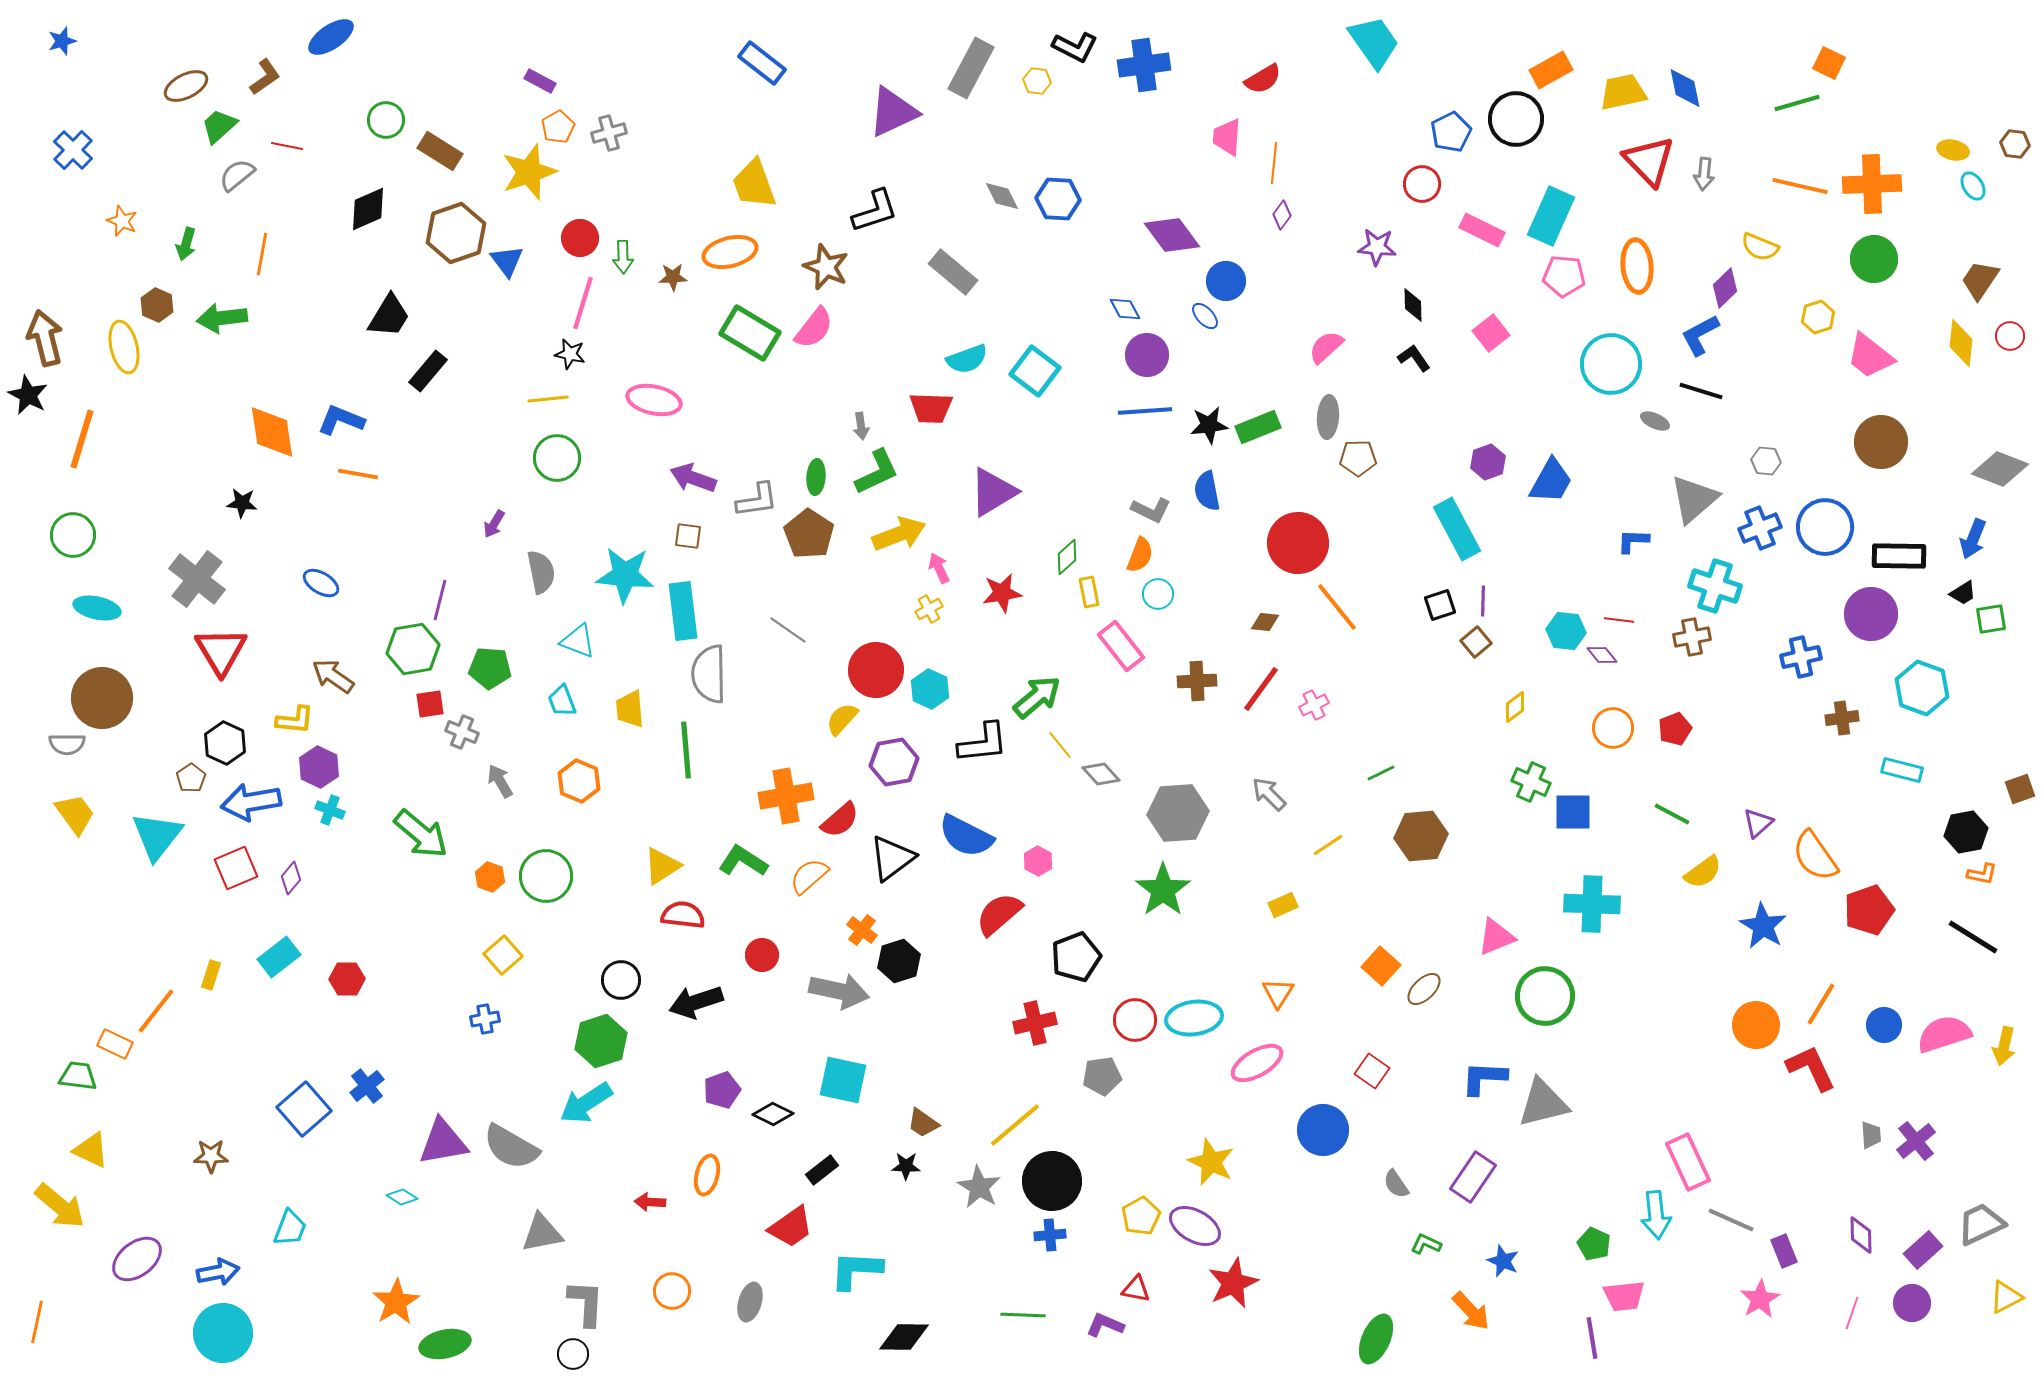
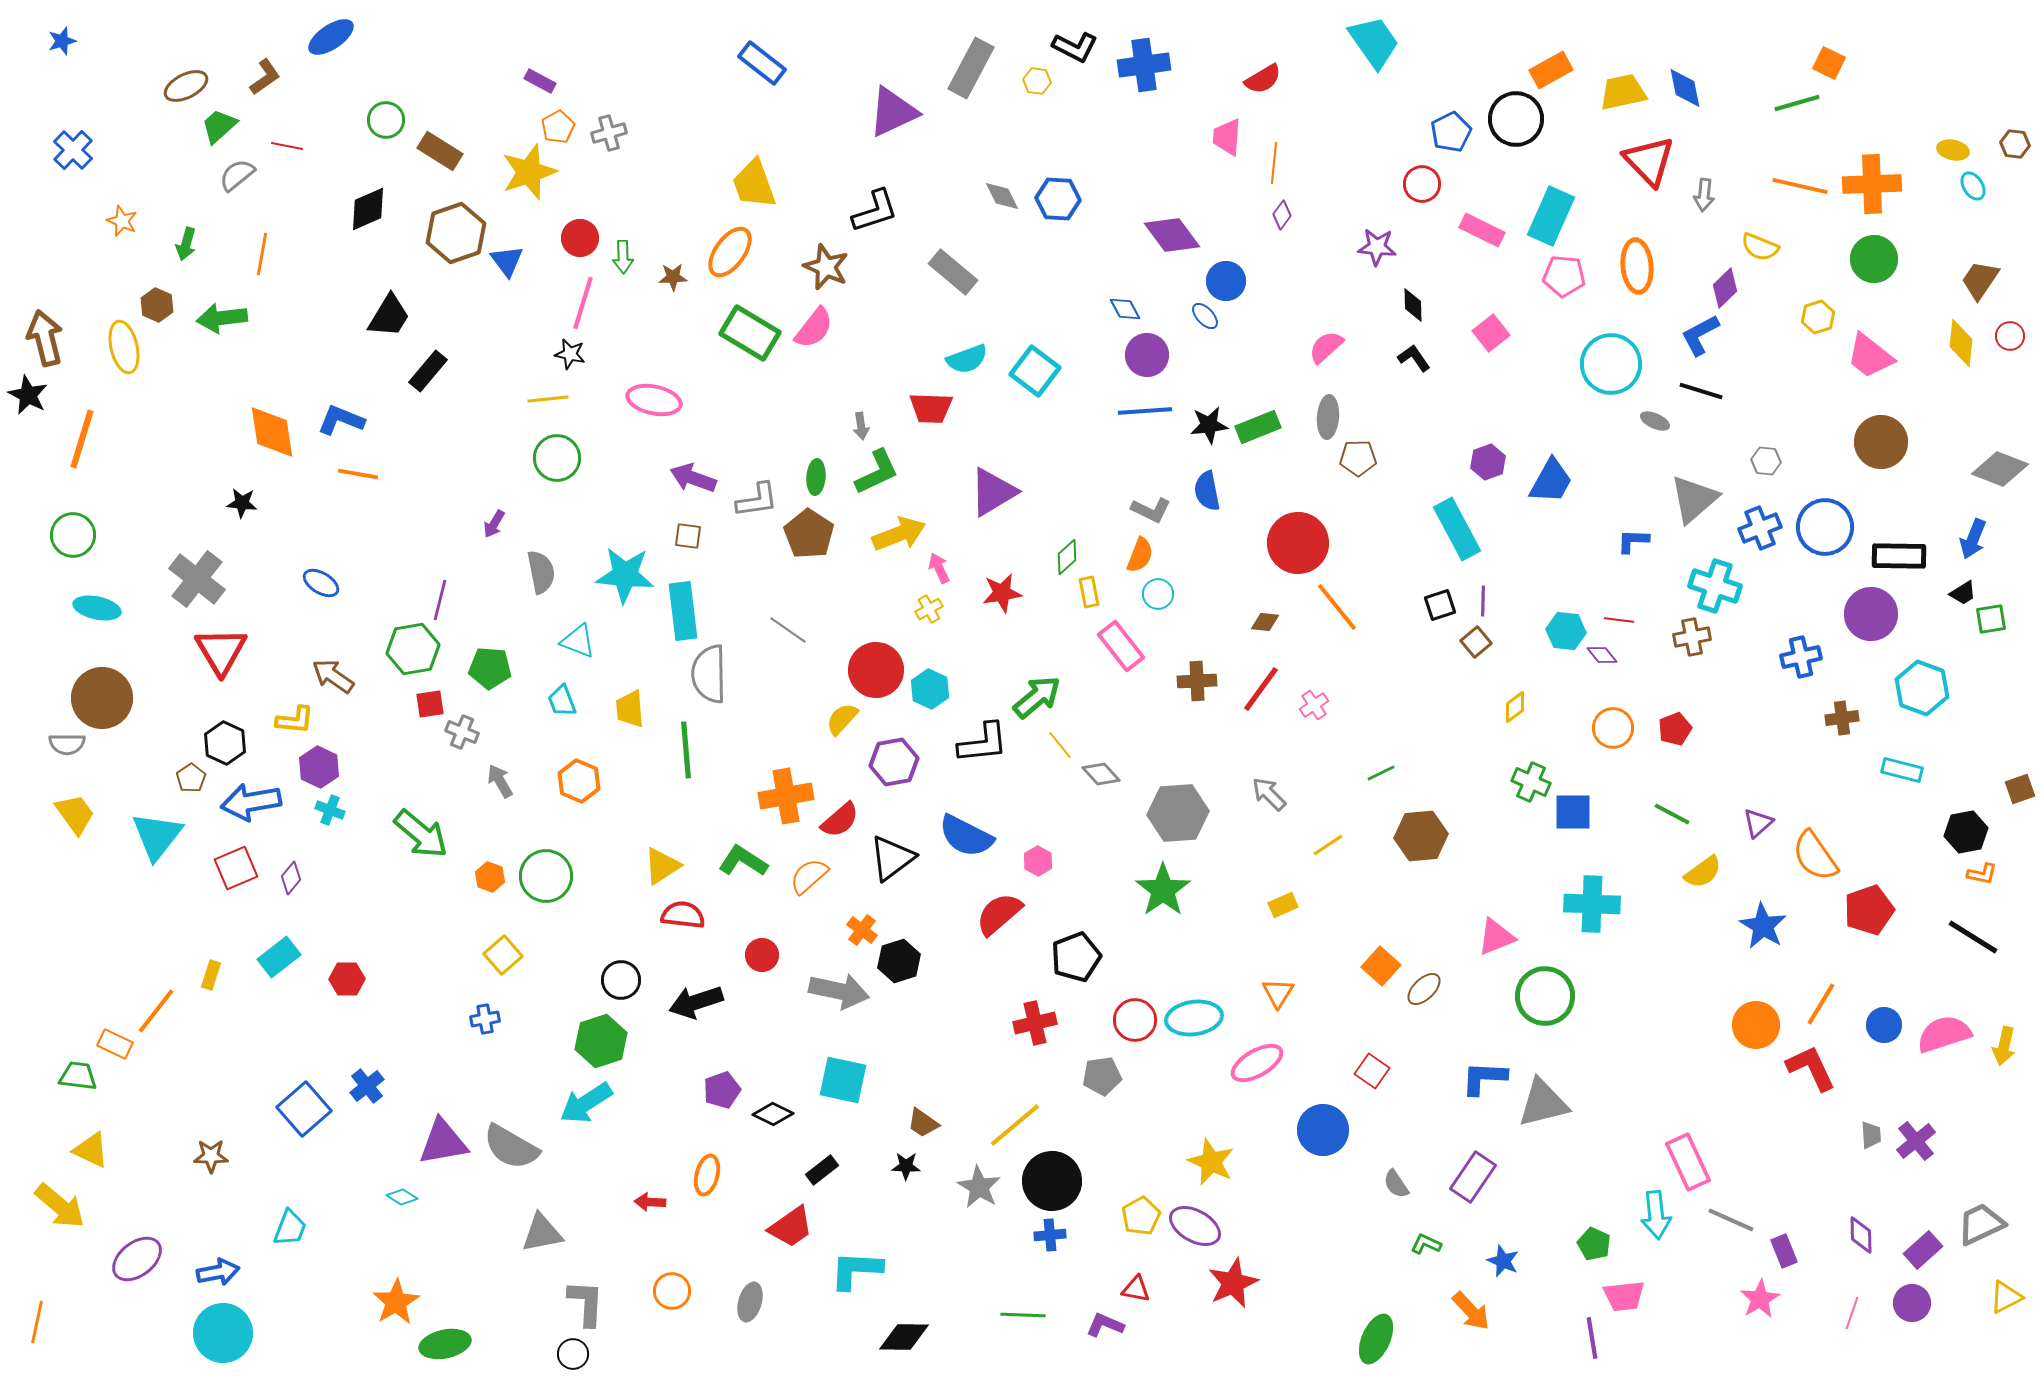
gray arrow at (1704, 174): moved 21 px down
orange ellipse at (730, 252): rotated 40 degrees counterclockwise
pink cross at (1314, 705): rotated 8 degrees counterclockwise
